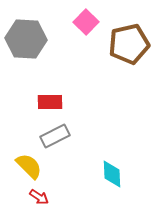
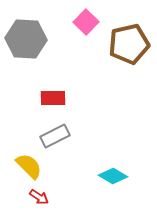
red rectangle: moved 3 px right, 4 px up
cyan diamond: moved 1 px right, 2 px down; rotated 56 degrees counterclockwise
